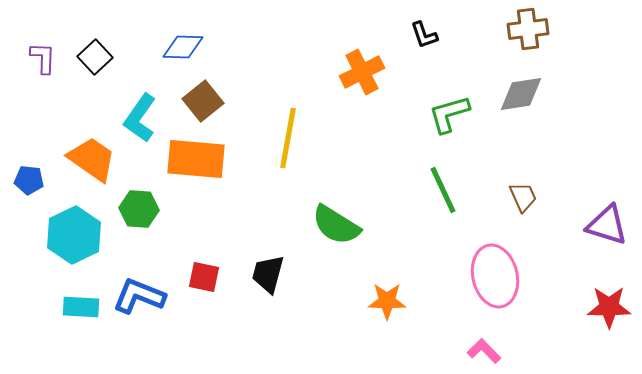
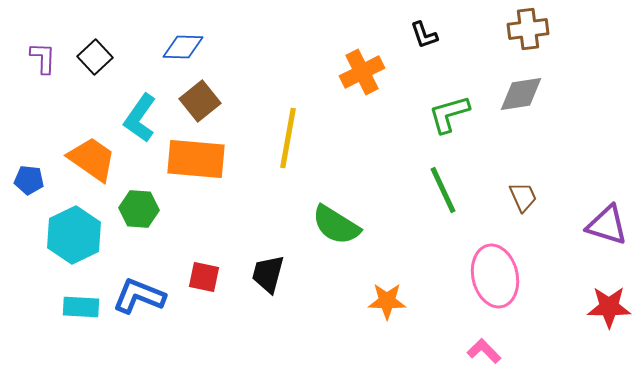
brown square: moved 3 px left
